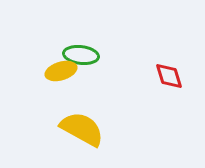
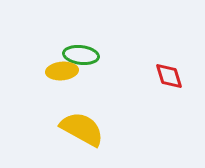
yellow ellipse: moved 1 px right; rotated 12 degrees clockwise
